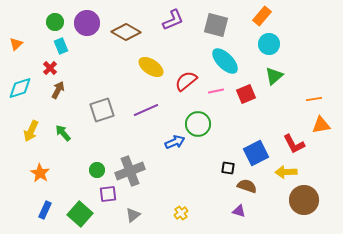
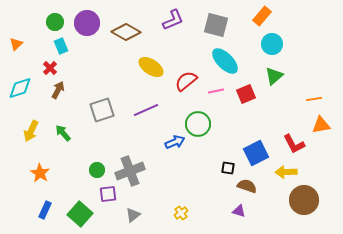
cyan circle at (269, 44): moved 3 px right
